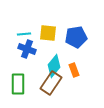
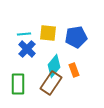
blue cross: rotated 24 degrees clockwise
